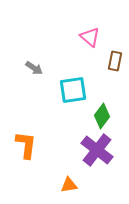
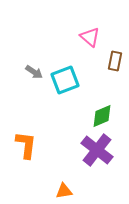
gray arrow: moved 4 px down
cyan square: moved 8 px left, 10 px up; rotated 12 degrees counterclockwise
green diamond: rotated 30 degrees clockwise
orange triangle: moved 5 px left, 6 px down
